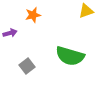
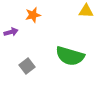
yellow triangle: rotated 21 degrees clockwise
purple arrow: moved 1 px right, 1 px up
